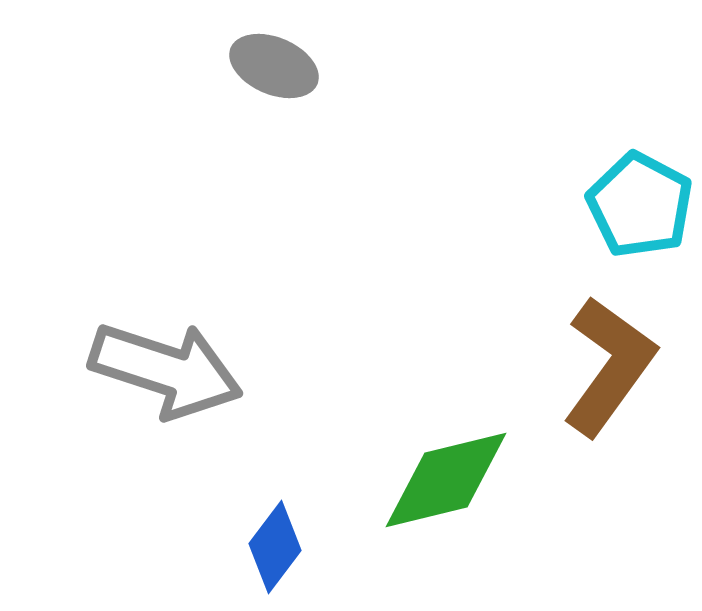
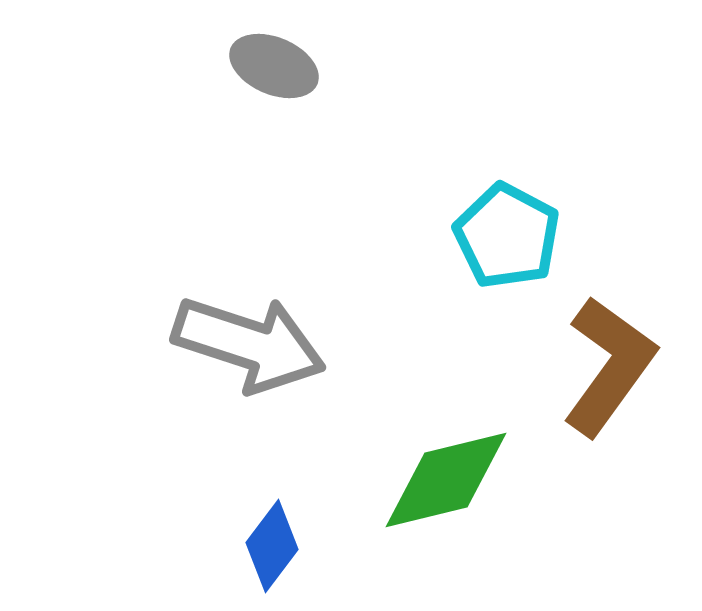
cyan pentagon: moved 133 px left, 31 px down
gray arrow: moved 83 px right, 26 px up
blue diamond: moved 3 px left, 1 px up
